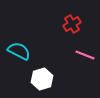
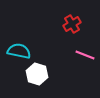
cyan semicircle: rotated 15 degrees counterclockwise
white hexagon: moved 5 px left, 5 px up; rotated 25 degrees counterclockwise
